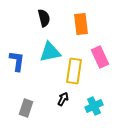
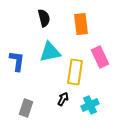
yellow rectangle: moved 1 px right, 1 px down
cyan cross: moved 4 px left, 1 px up
